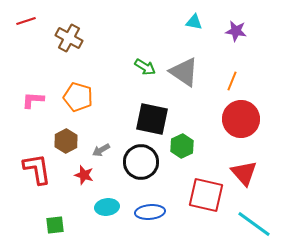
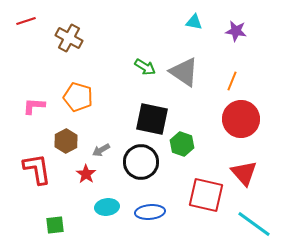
pink L-shape: moved 1 px right, 6 px down
green hexagon: moved 2 px up; rotated 15 degrees counterclockwise
red star: moved 2 px right, 1 px up; rotated 18 degrees clockwise
